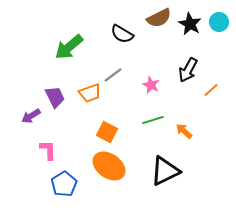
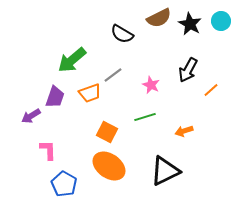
cyan circle: moved 2 px right, 1 px up
green arrow: moved 3 px right, 13 px down
purple trapezoid: rotated 45 degrees clockwise
green line: moved 8 px left, 3 px up
orange arrow: rotated 60 degrees counterclockwise
blue pentagon: rotated 10 degrees counterclockwise
